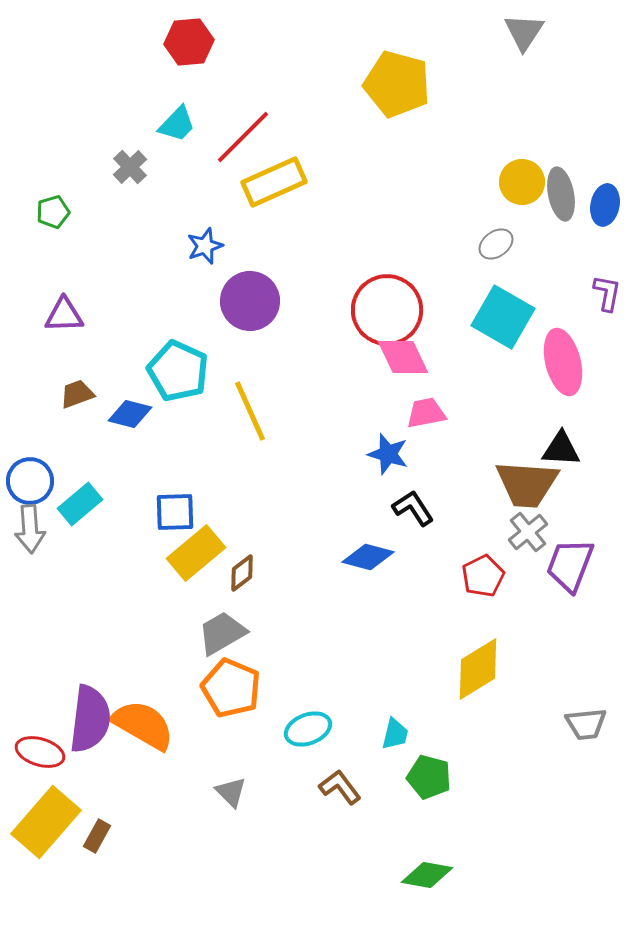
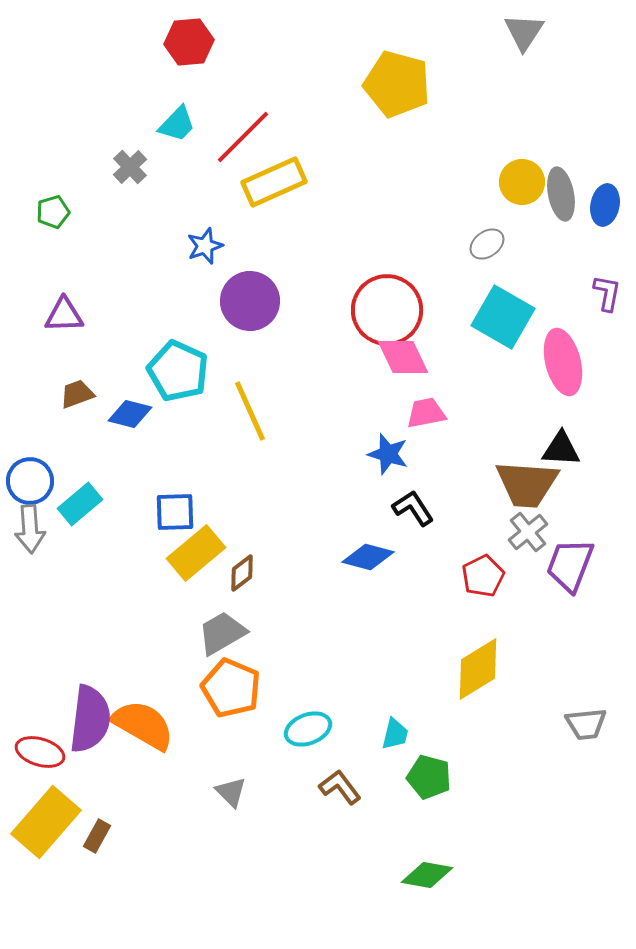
gray ellipse at (496, 244): moved 9 px left
